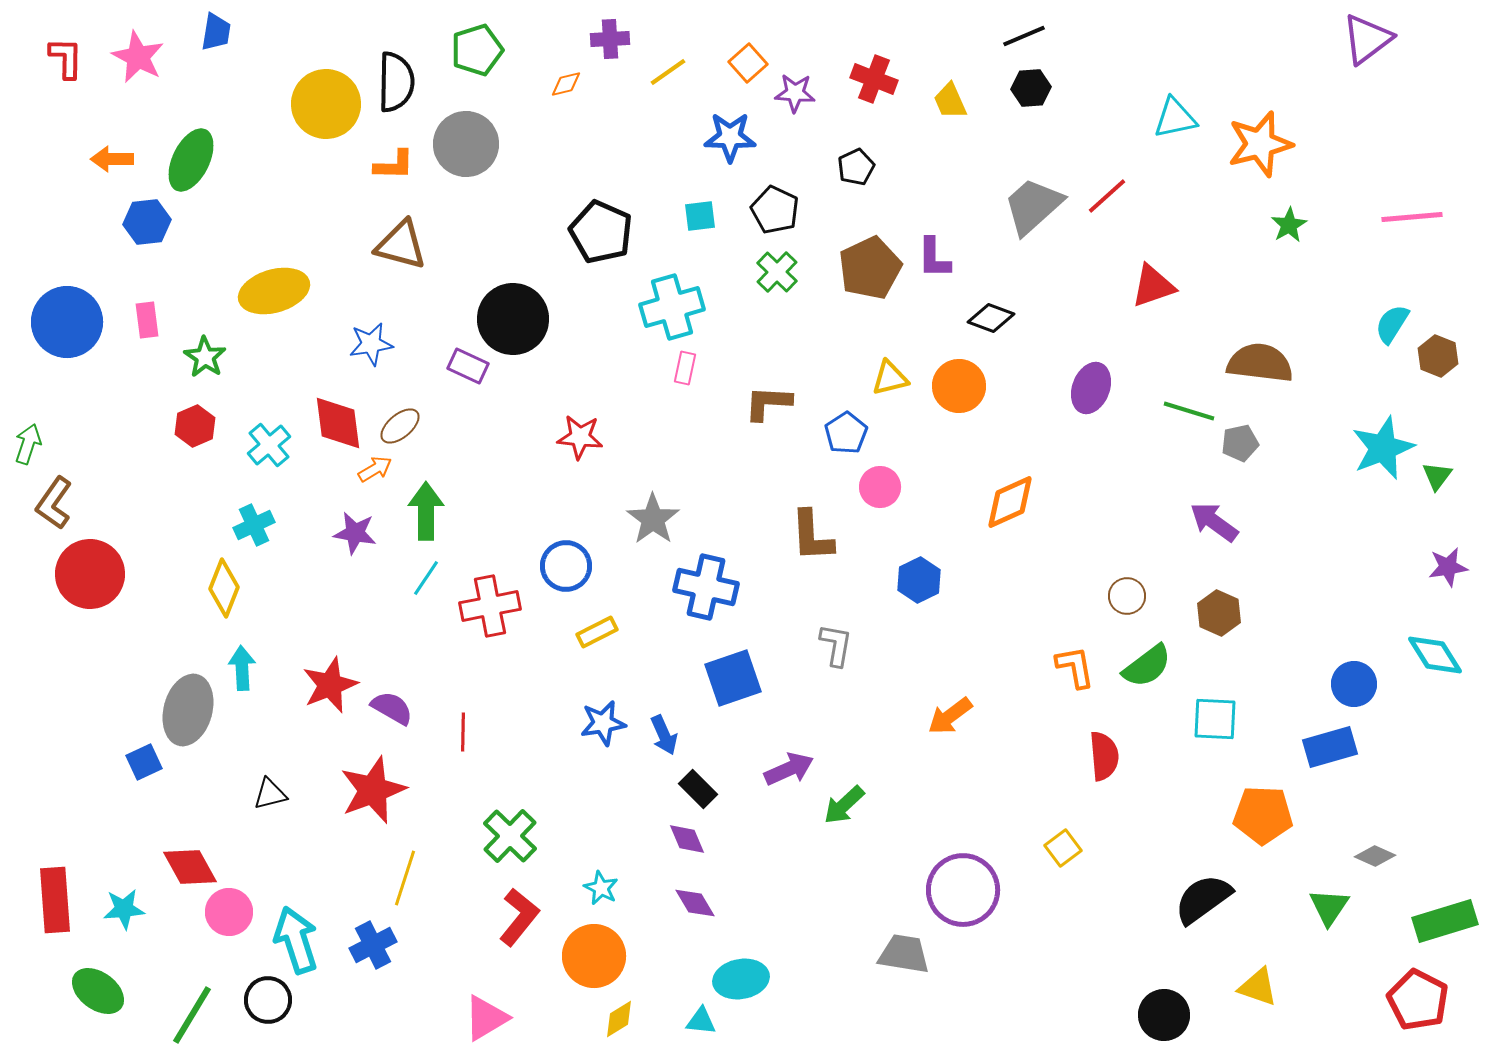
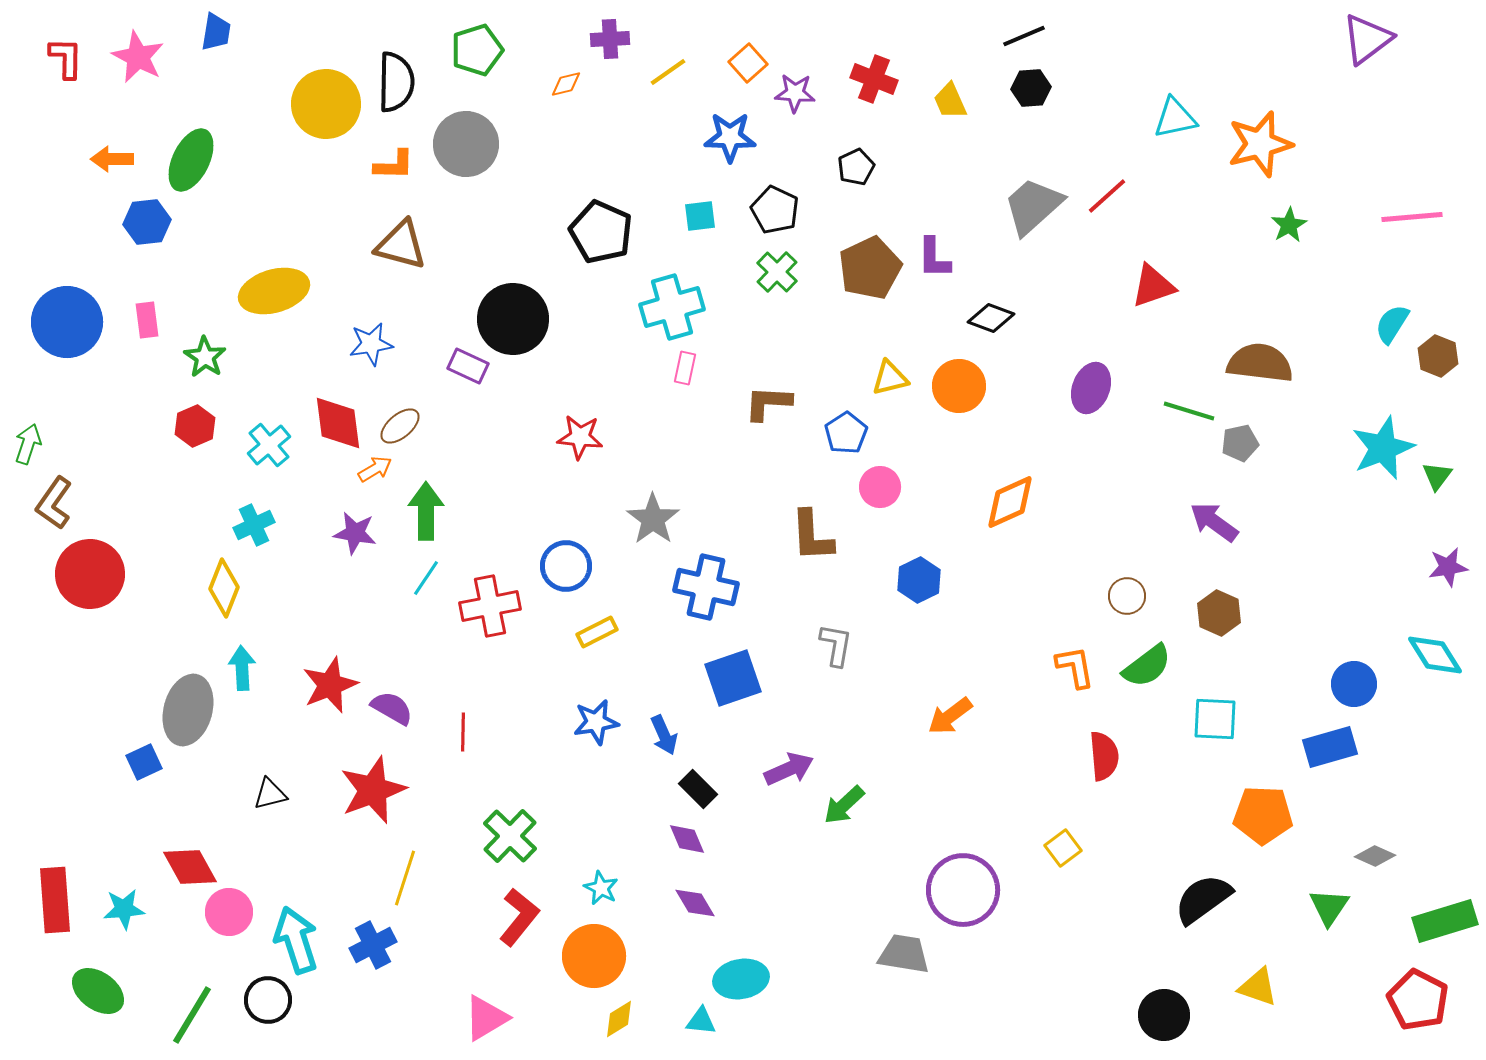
blue star at (603, 723): moved 7 px left, 1 px up
